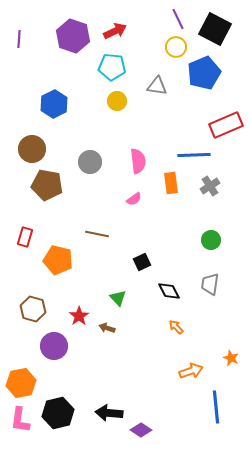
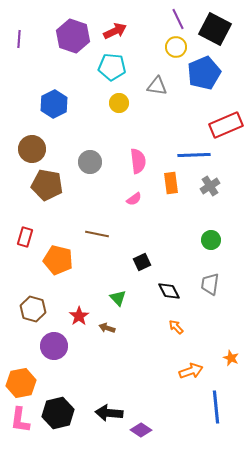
yellow circle at (117, 101): moved 2 px right, 2 px down
